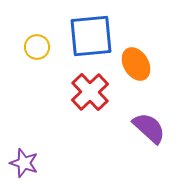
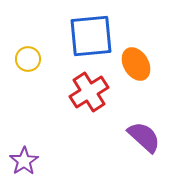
yellow circle: moved 9 px left, 12 px down
red cross: moved 1 px left; rotated 12 degrees clockwise
purple semicircle: moved 5 px left, 9 px down
purple star: moved 2 px up; rotated 20 degrees clockwise
